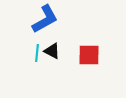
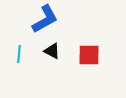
cyan line: moved 18 px left, 1 px down
